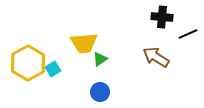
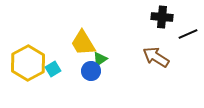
yellow trapezoid: moved 1 px left; rotated 64 degrees clockwise
blue circle: moved 9 px left, 21 px up
